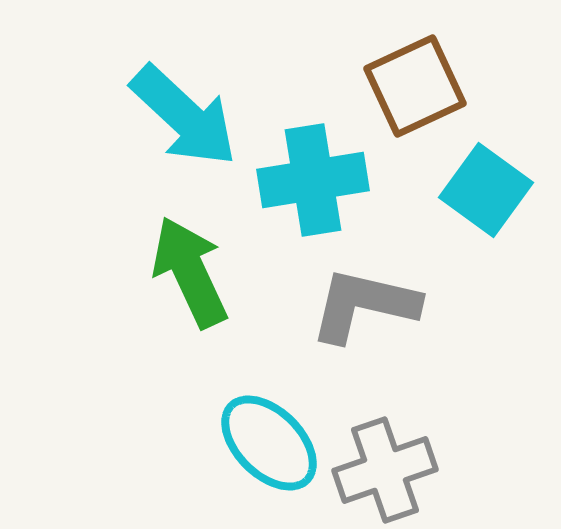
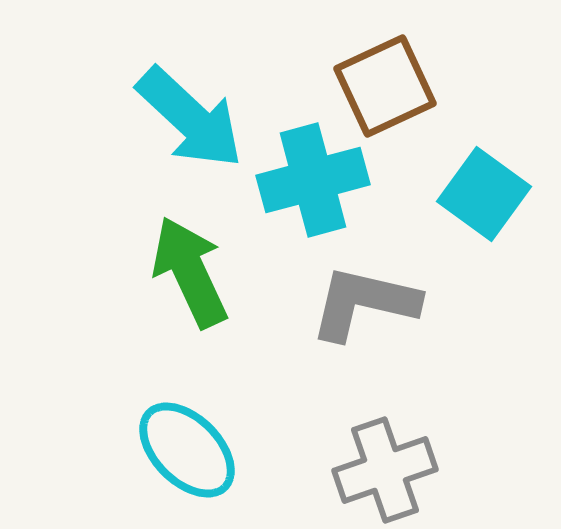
brown square: moved 30 px left
cyan arrow: moved 6 px right, 2 px down
cyan cross: rotated 6 degrees counterclockwise
cyan square: moved 2 px left, 4 px down
gray L-shape: moved 2 px up
cyan ellipse: moved 82 px left, 7 px down
